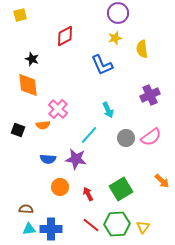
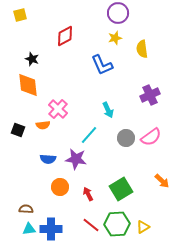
yellow triangle: rotated 24 degrees clockwise
